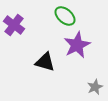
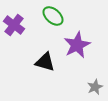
green ellipse: moved 12 px left
